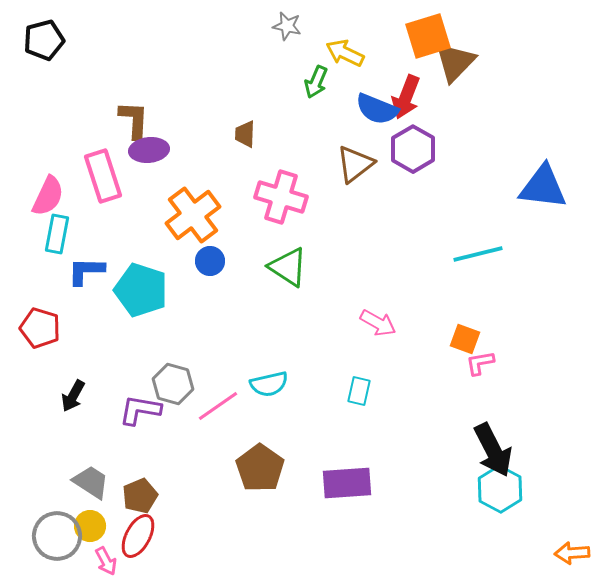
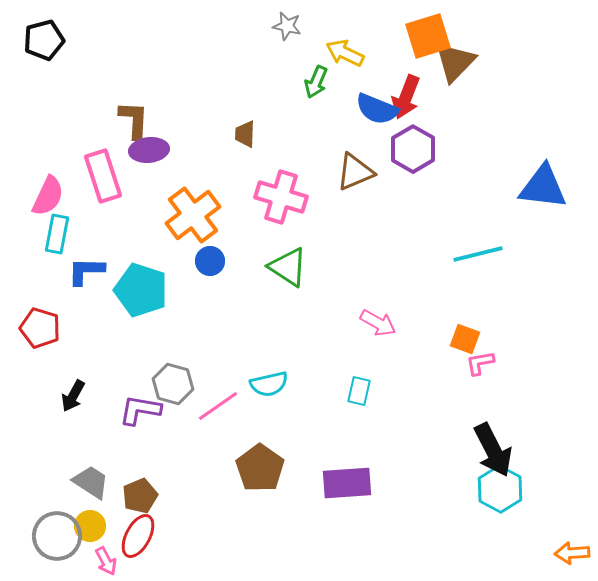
brown triangle at (355, 164): moved 8 px down; rotated 15 degrees clockwise
